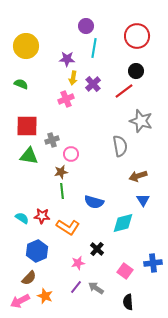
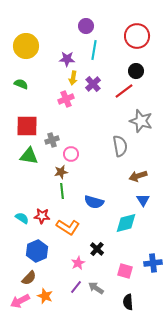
cyan line: moved 2 px down
cyan diamond: moved 3 px right
pink star: rotated 16 degrees counterclockwise
pink square: rotated 21 degrees counterclockwise
